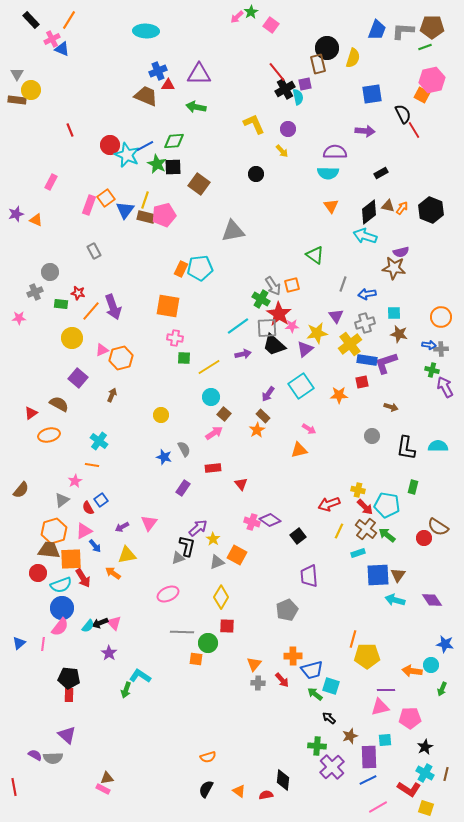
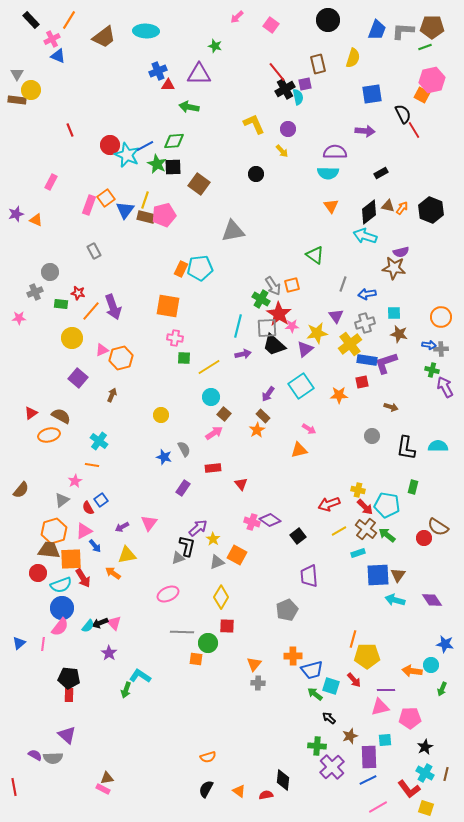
green star at (251, 12): moved 36 px left, 34 px down; rotated 24 degrees counterclockwise
black circle at (327, 48): moved 1 px right, 28 px up
blue triangle at (62, 49): moved 4 px left, 7 px down
brown trapezoid at (146, 96): moved 42 px left, 59 px up; rotated 120 degrees clockwise
green arrow at (196, 107): moved 7 px left
cyan line at (238, 326): rotated 40 degrees counterclockwise
brown semicircle at (59, 404): moved 2 px right, 12 px down
yellow line at (339, 531): rotated 35 degrees clockwise
red arrow at (282, 680): moved 72 px right
red L-shape at (409, 789): rotated 20 degrees clockwise
